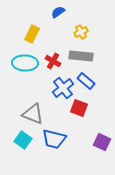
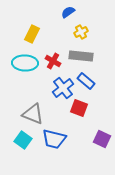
blue semicircle: moved 10 px right
purple square: moved 3 px up
